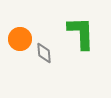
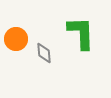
orange circle: moved 4 px left
